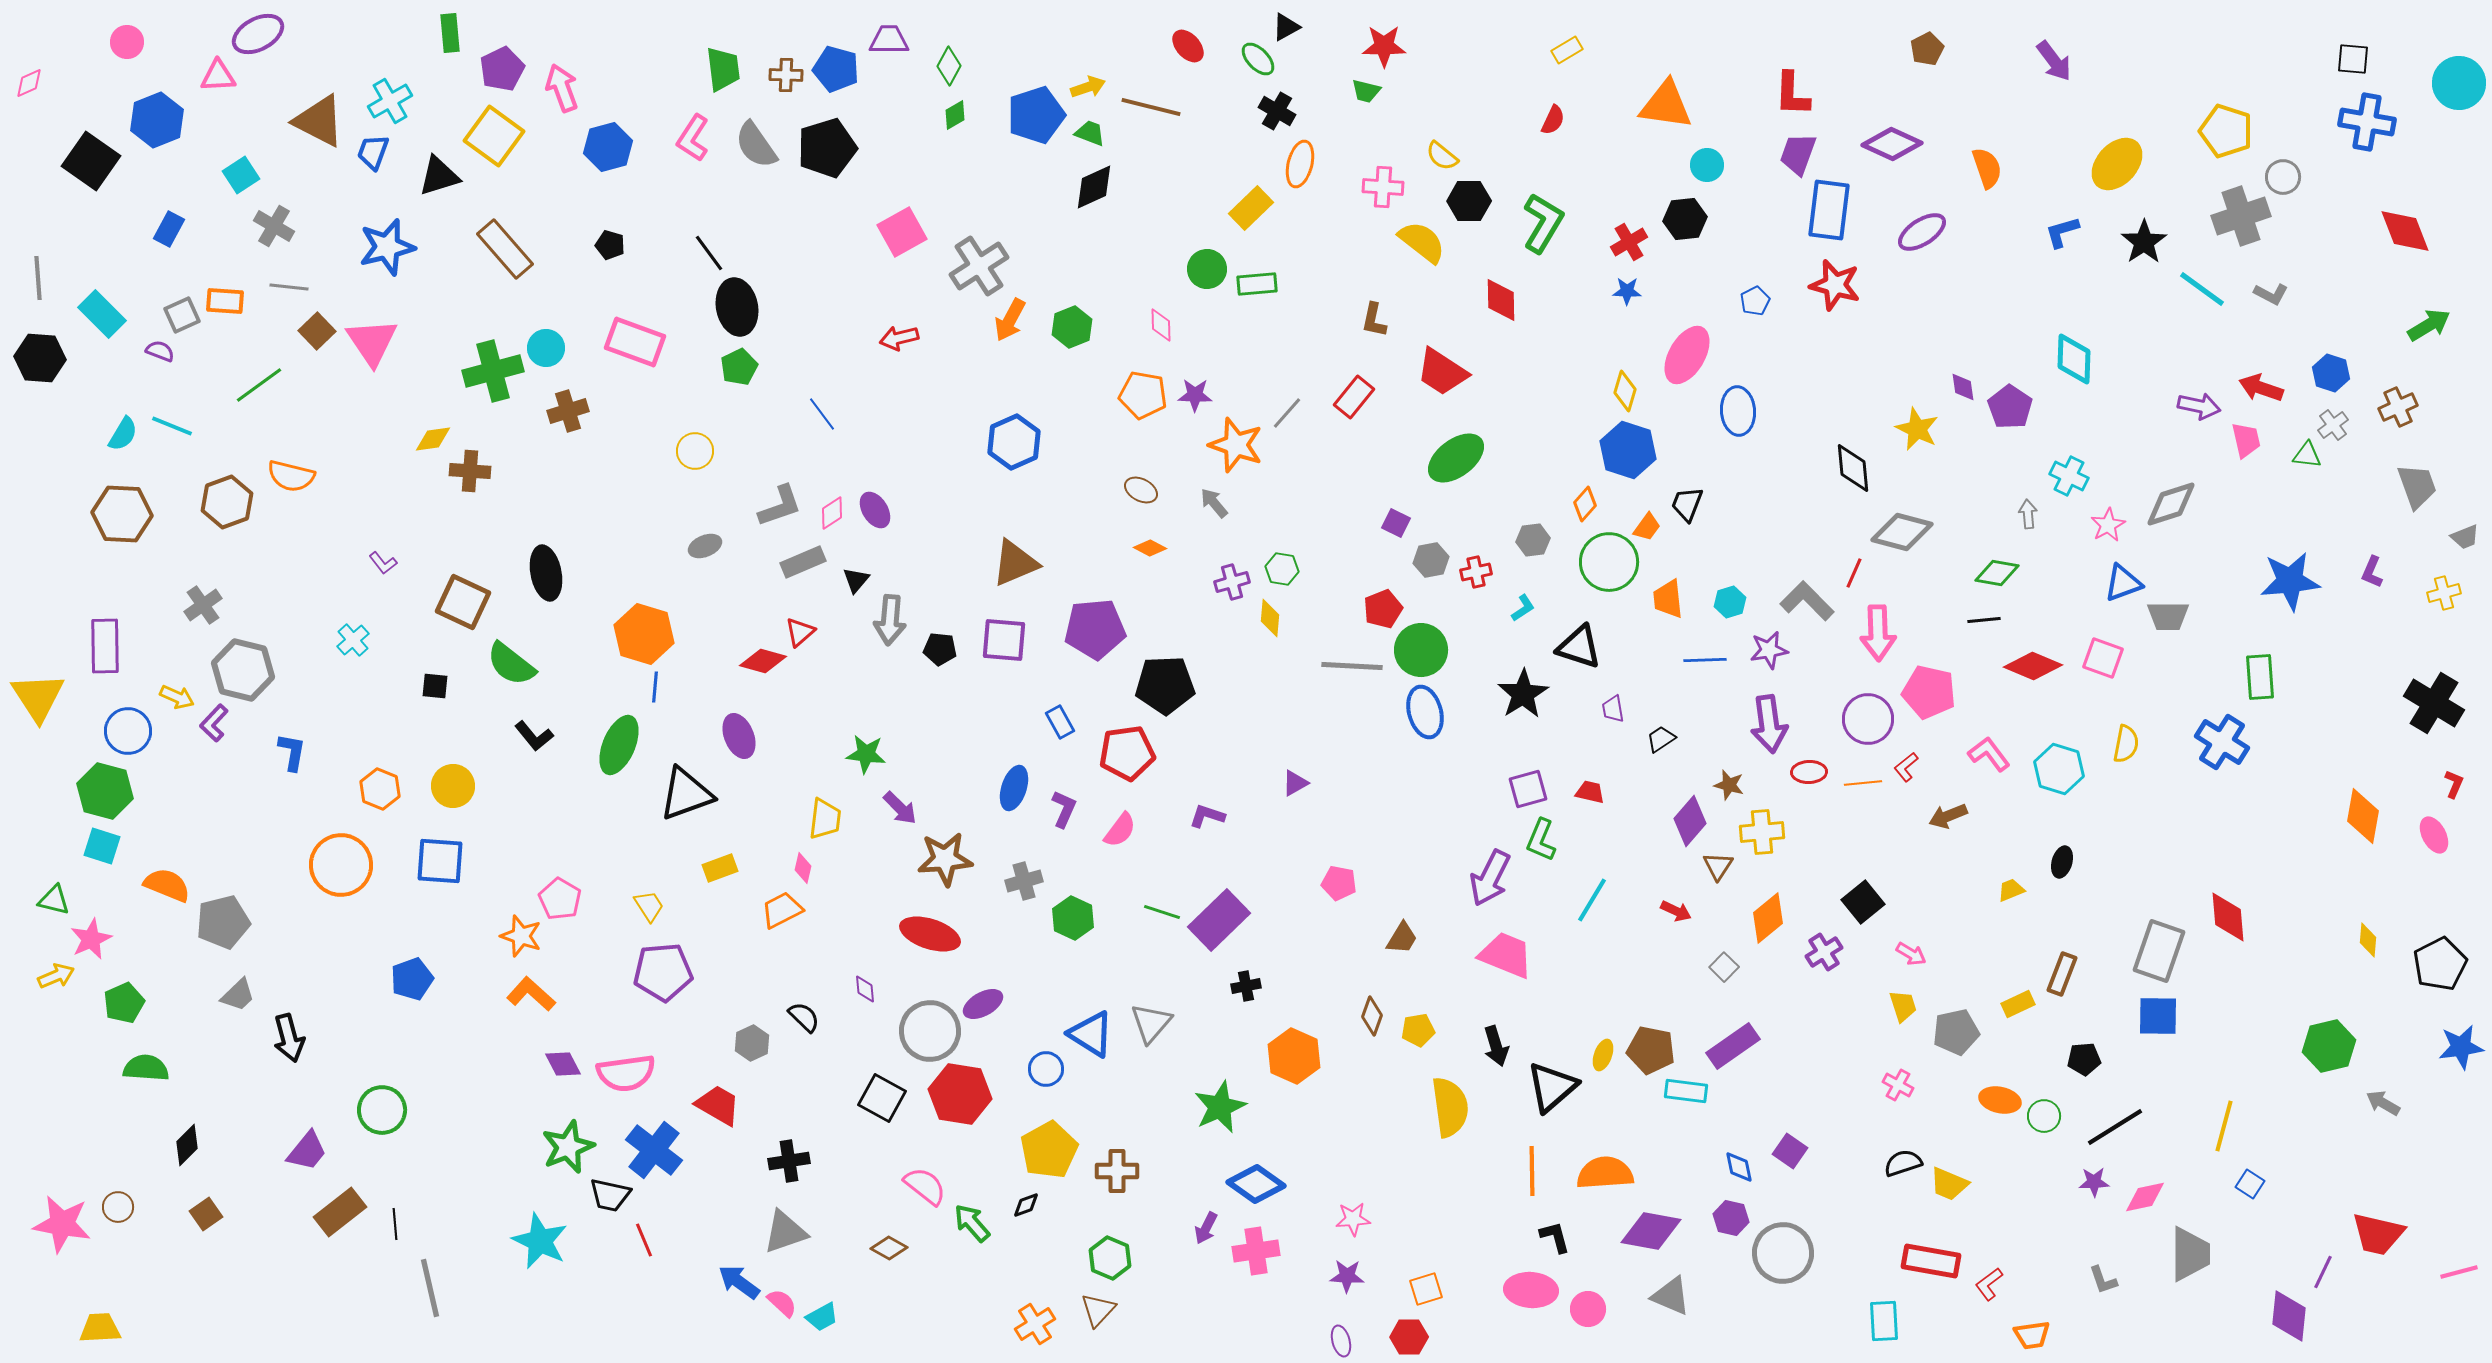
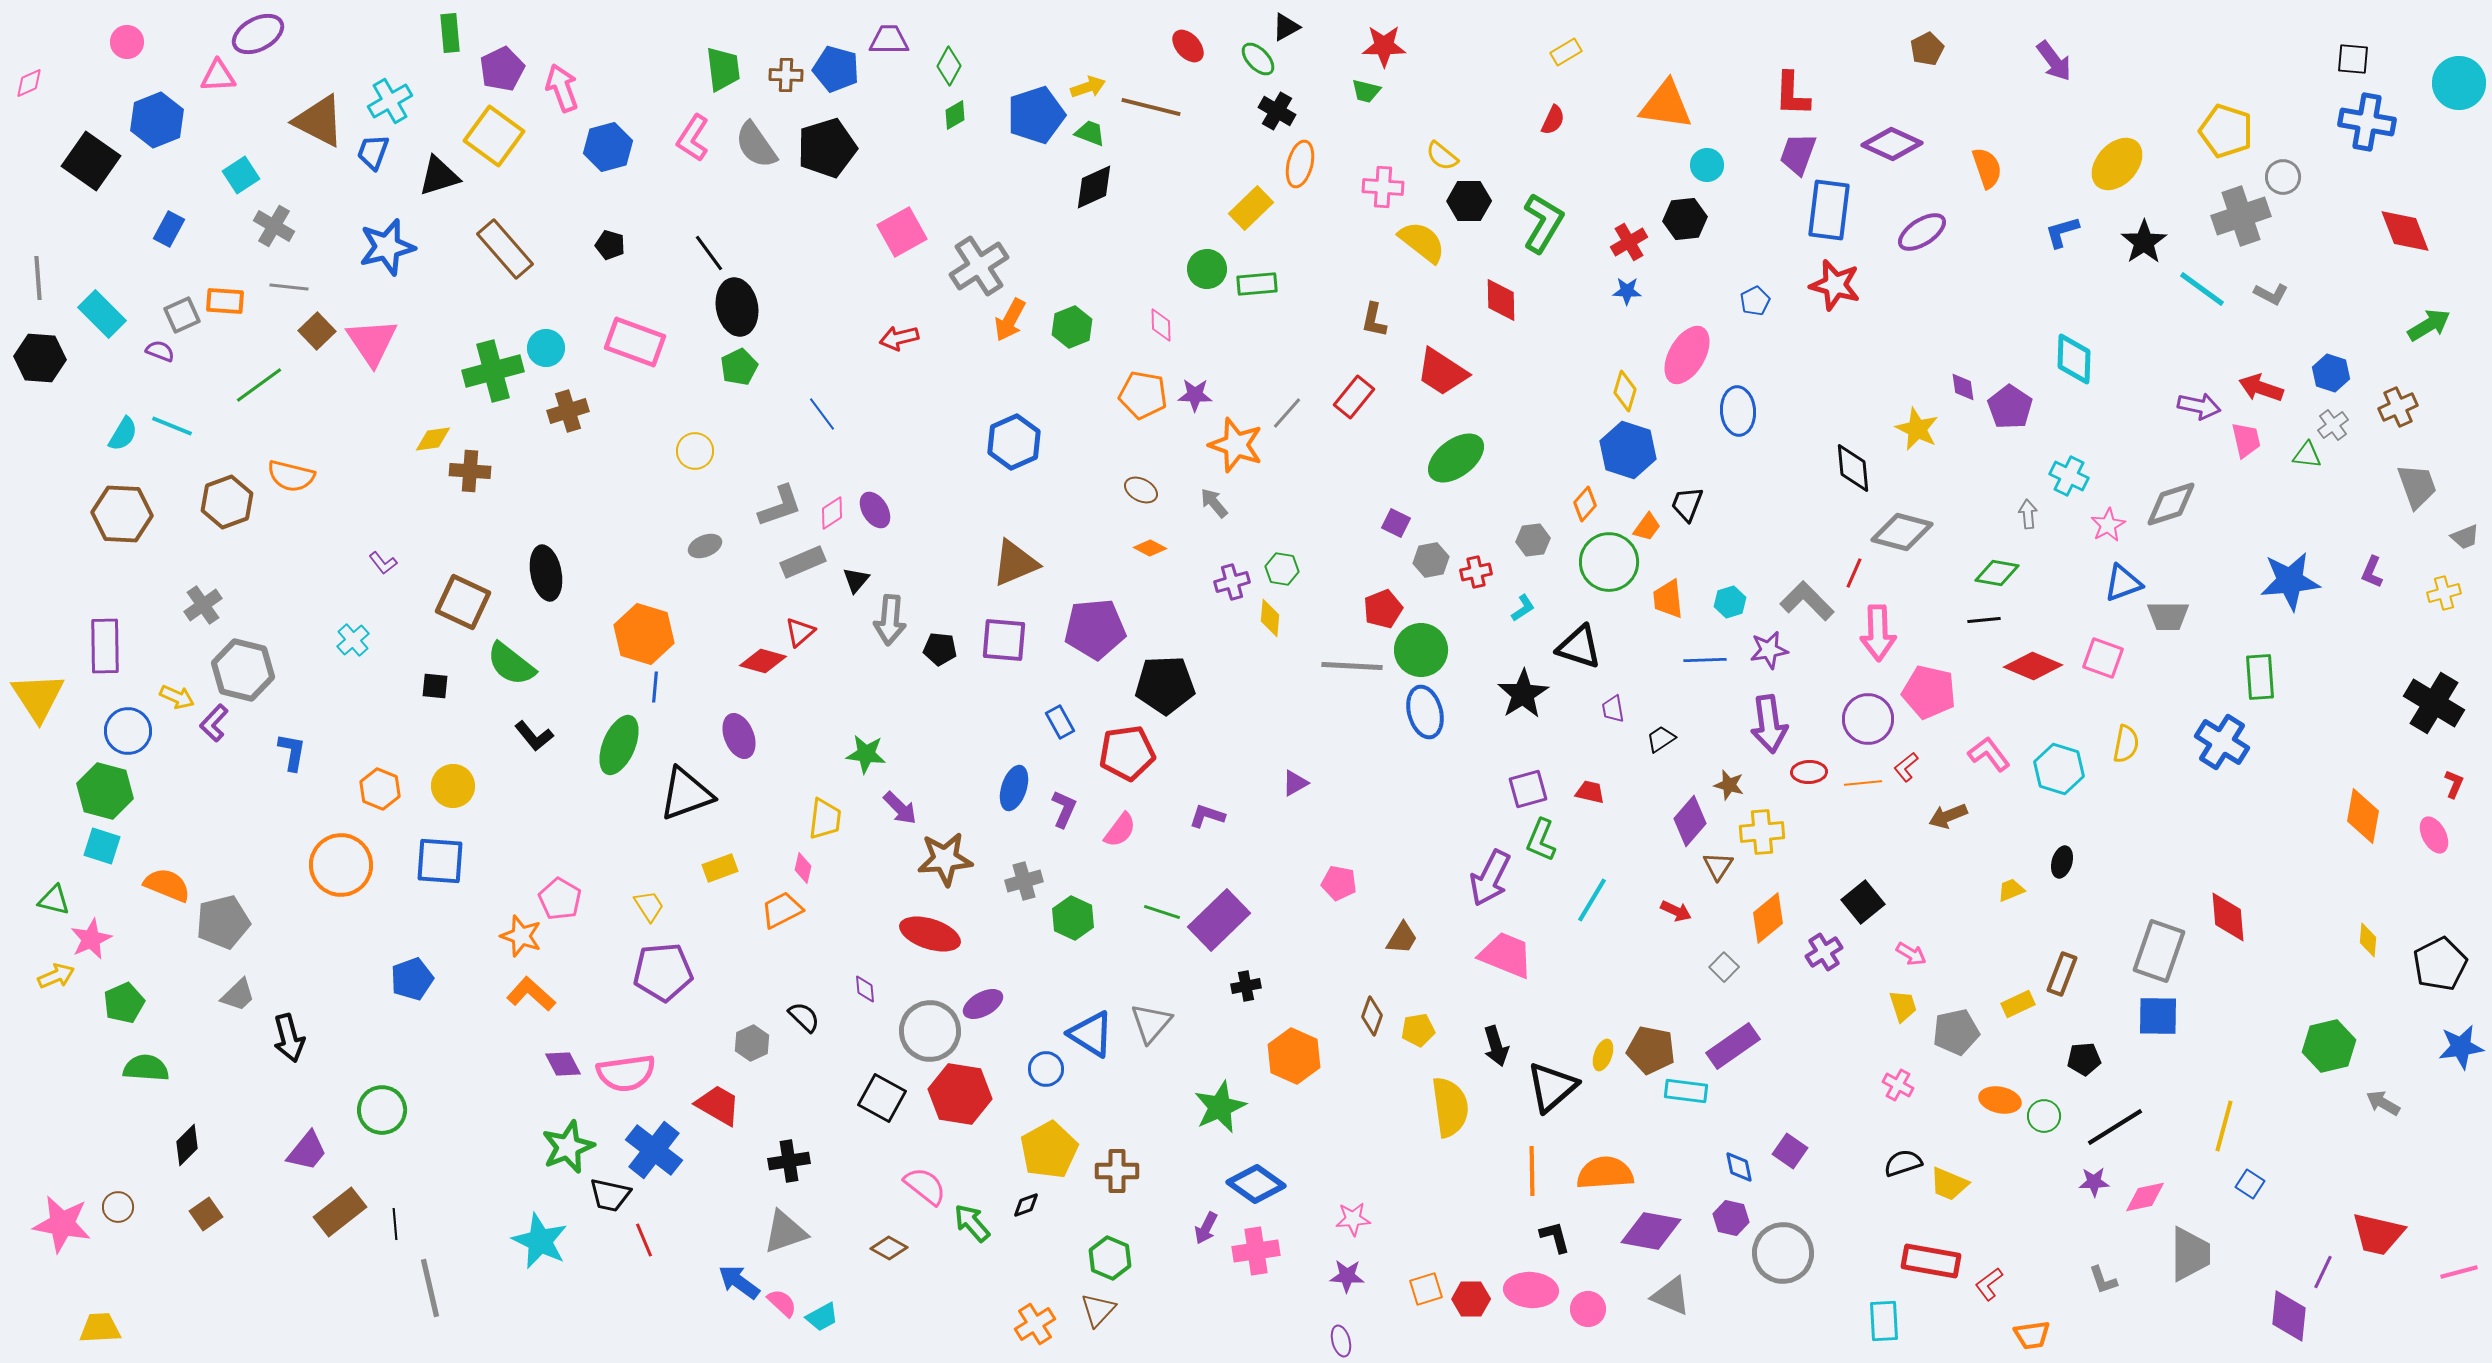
yellow rectangle at (1567, 50): moved 1 px left, 2 px down
red hexagon at (1409, 1337): moved 62 px right, 38 px up
